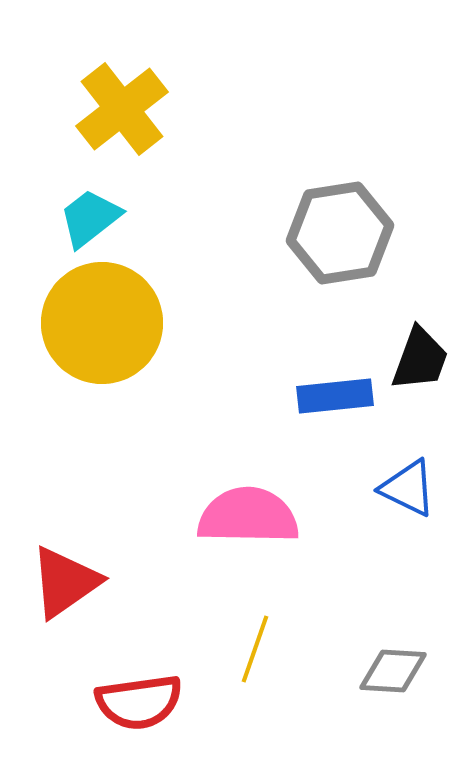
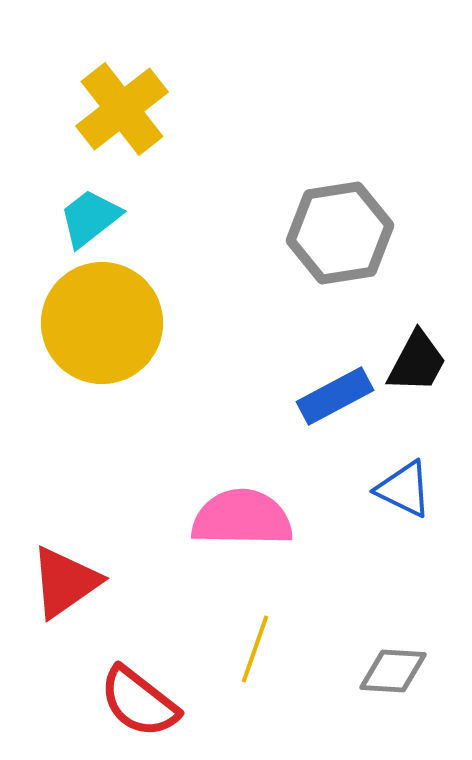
black trapezoid: moved 3 px left, 3 px down; rotated 8 degrees clockwise
blue rectangle: rotated 22 degrees counterclockwise
blue triangle: moved 4 px left, 1 px down
pink semicircle: moved 6 px left, 2 px down
red semicircle: rotated 46 degrees clockwise
